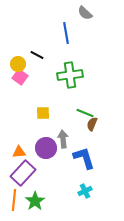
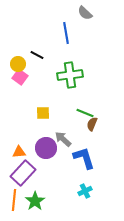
gray arrow: rotated 42 degrees counterclockwise
